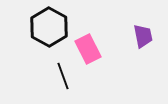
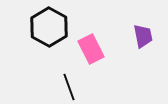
pink rectangle: moved 3 px right
black line: moved 6 px right, 11 px down
